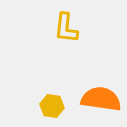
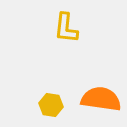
yellow hexagon: moved 1 px left, 1 px up
